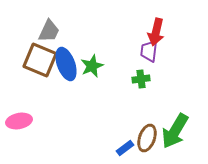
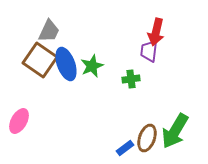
brown square: rotated 12 degrees clockwise
green cross: moved 10 px left
pink ellipse: rotated 50 degrees counterclockwise
